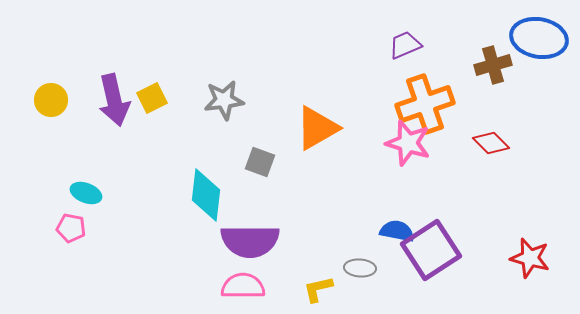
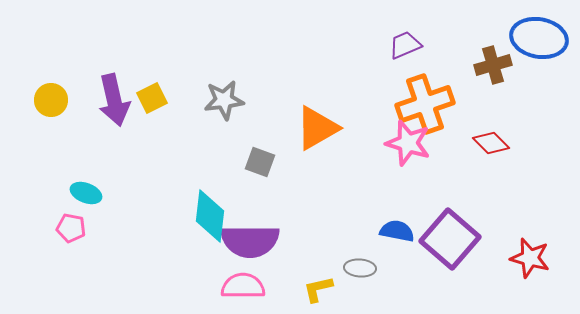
cyan diamond: moved 4 px right, 21 px down
purple square: moved 19 px right, 11 px up; rotated 16 degrees counterclockwise
